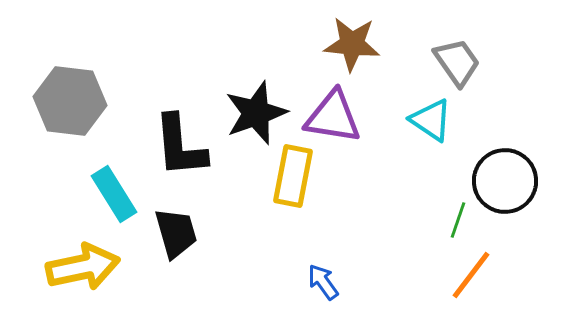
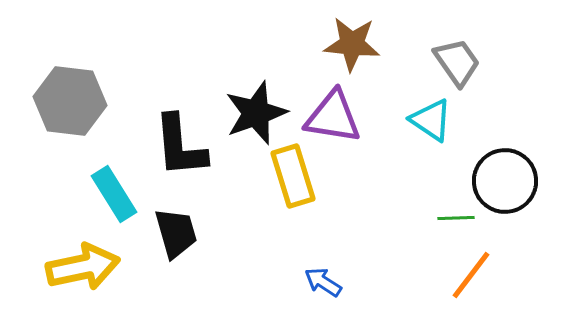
yellow rectangle: rotated 28 degrees counterclockwise
green line: moved 2 px left, 2 px up; rotated 69 degrees clockwise
blue arrow: rotated 21 degrees counterclockwise
